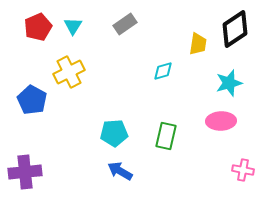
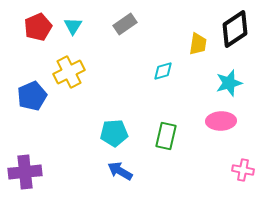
blue pentagon: moved 4 px up; rotated 20 degrees clockwise
